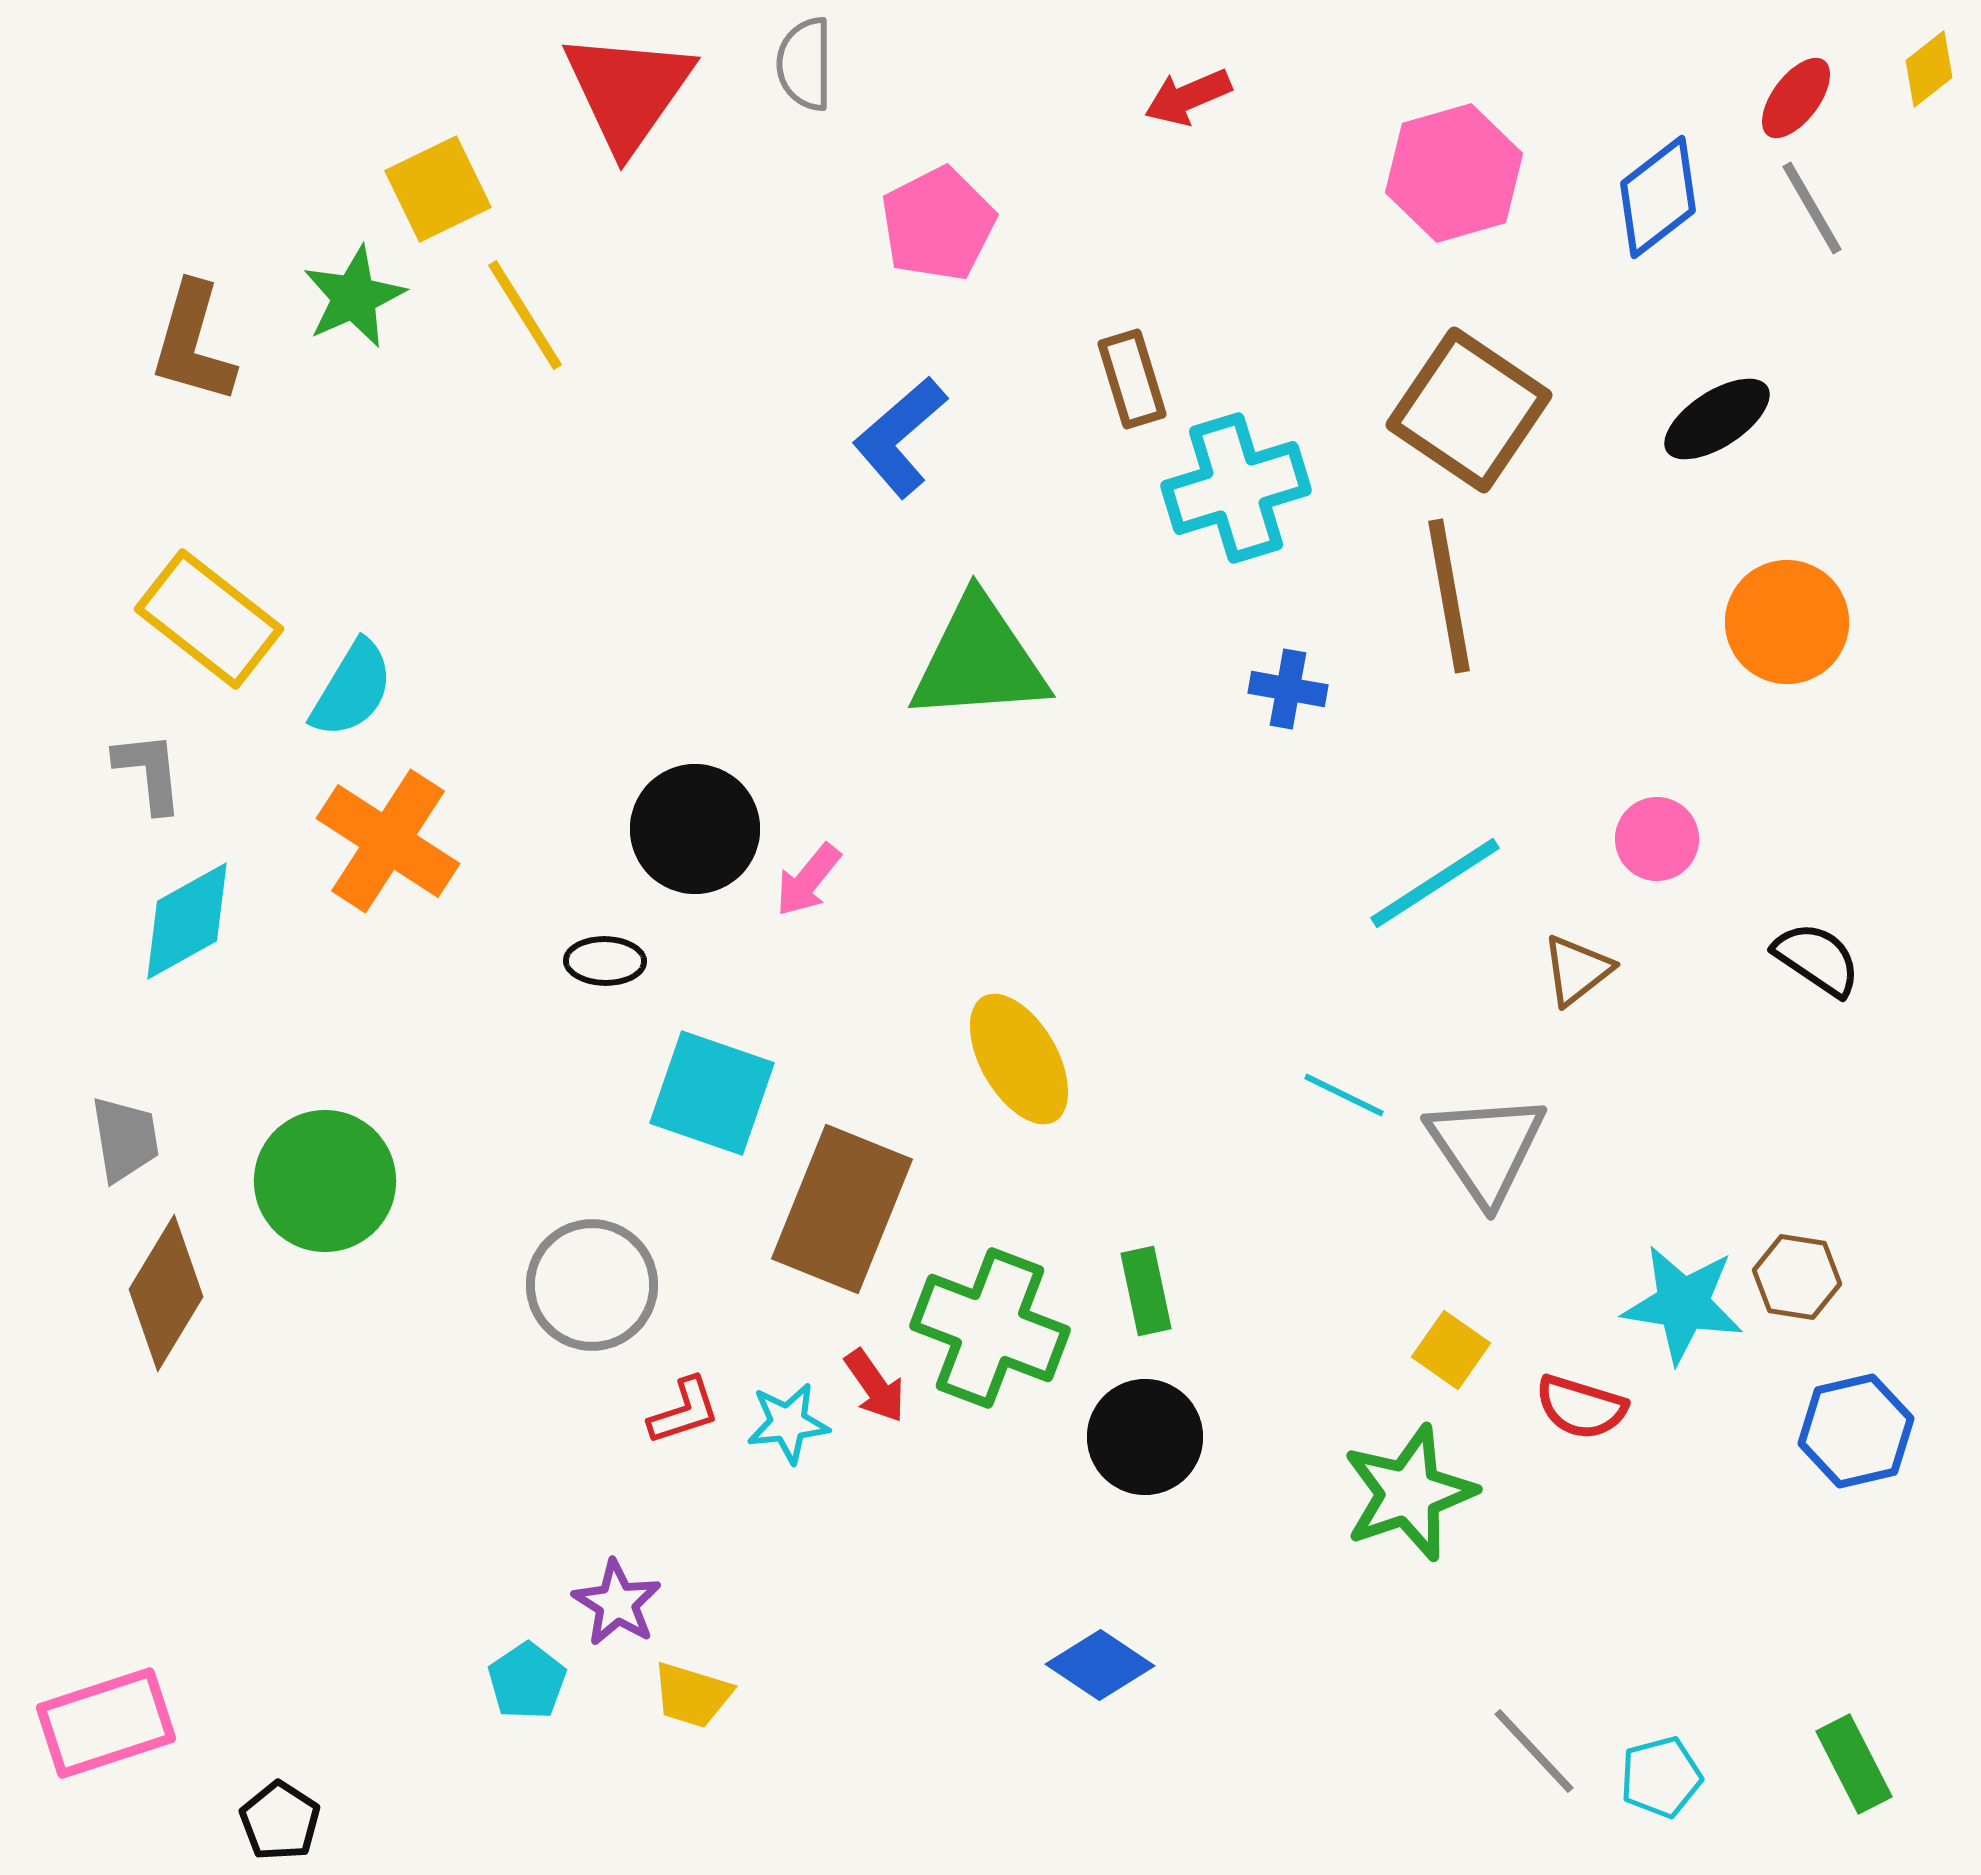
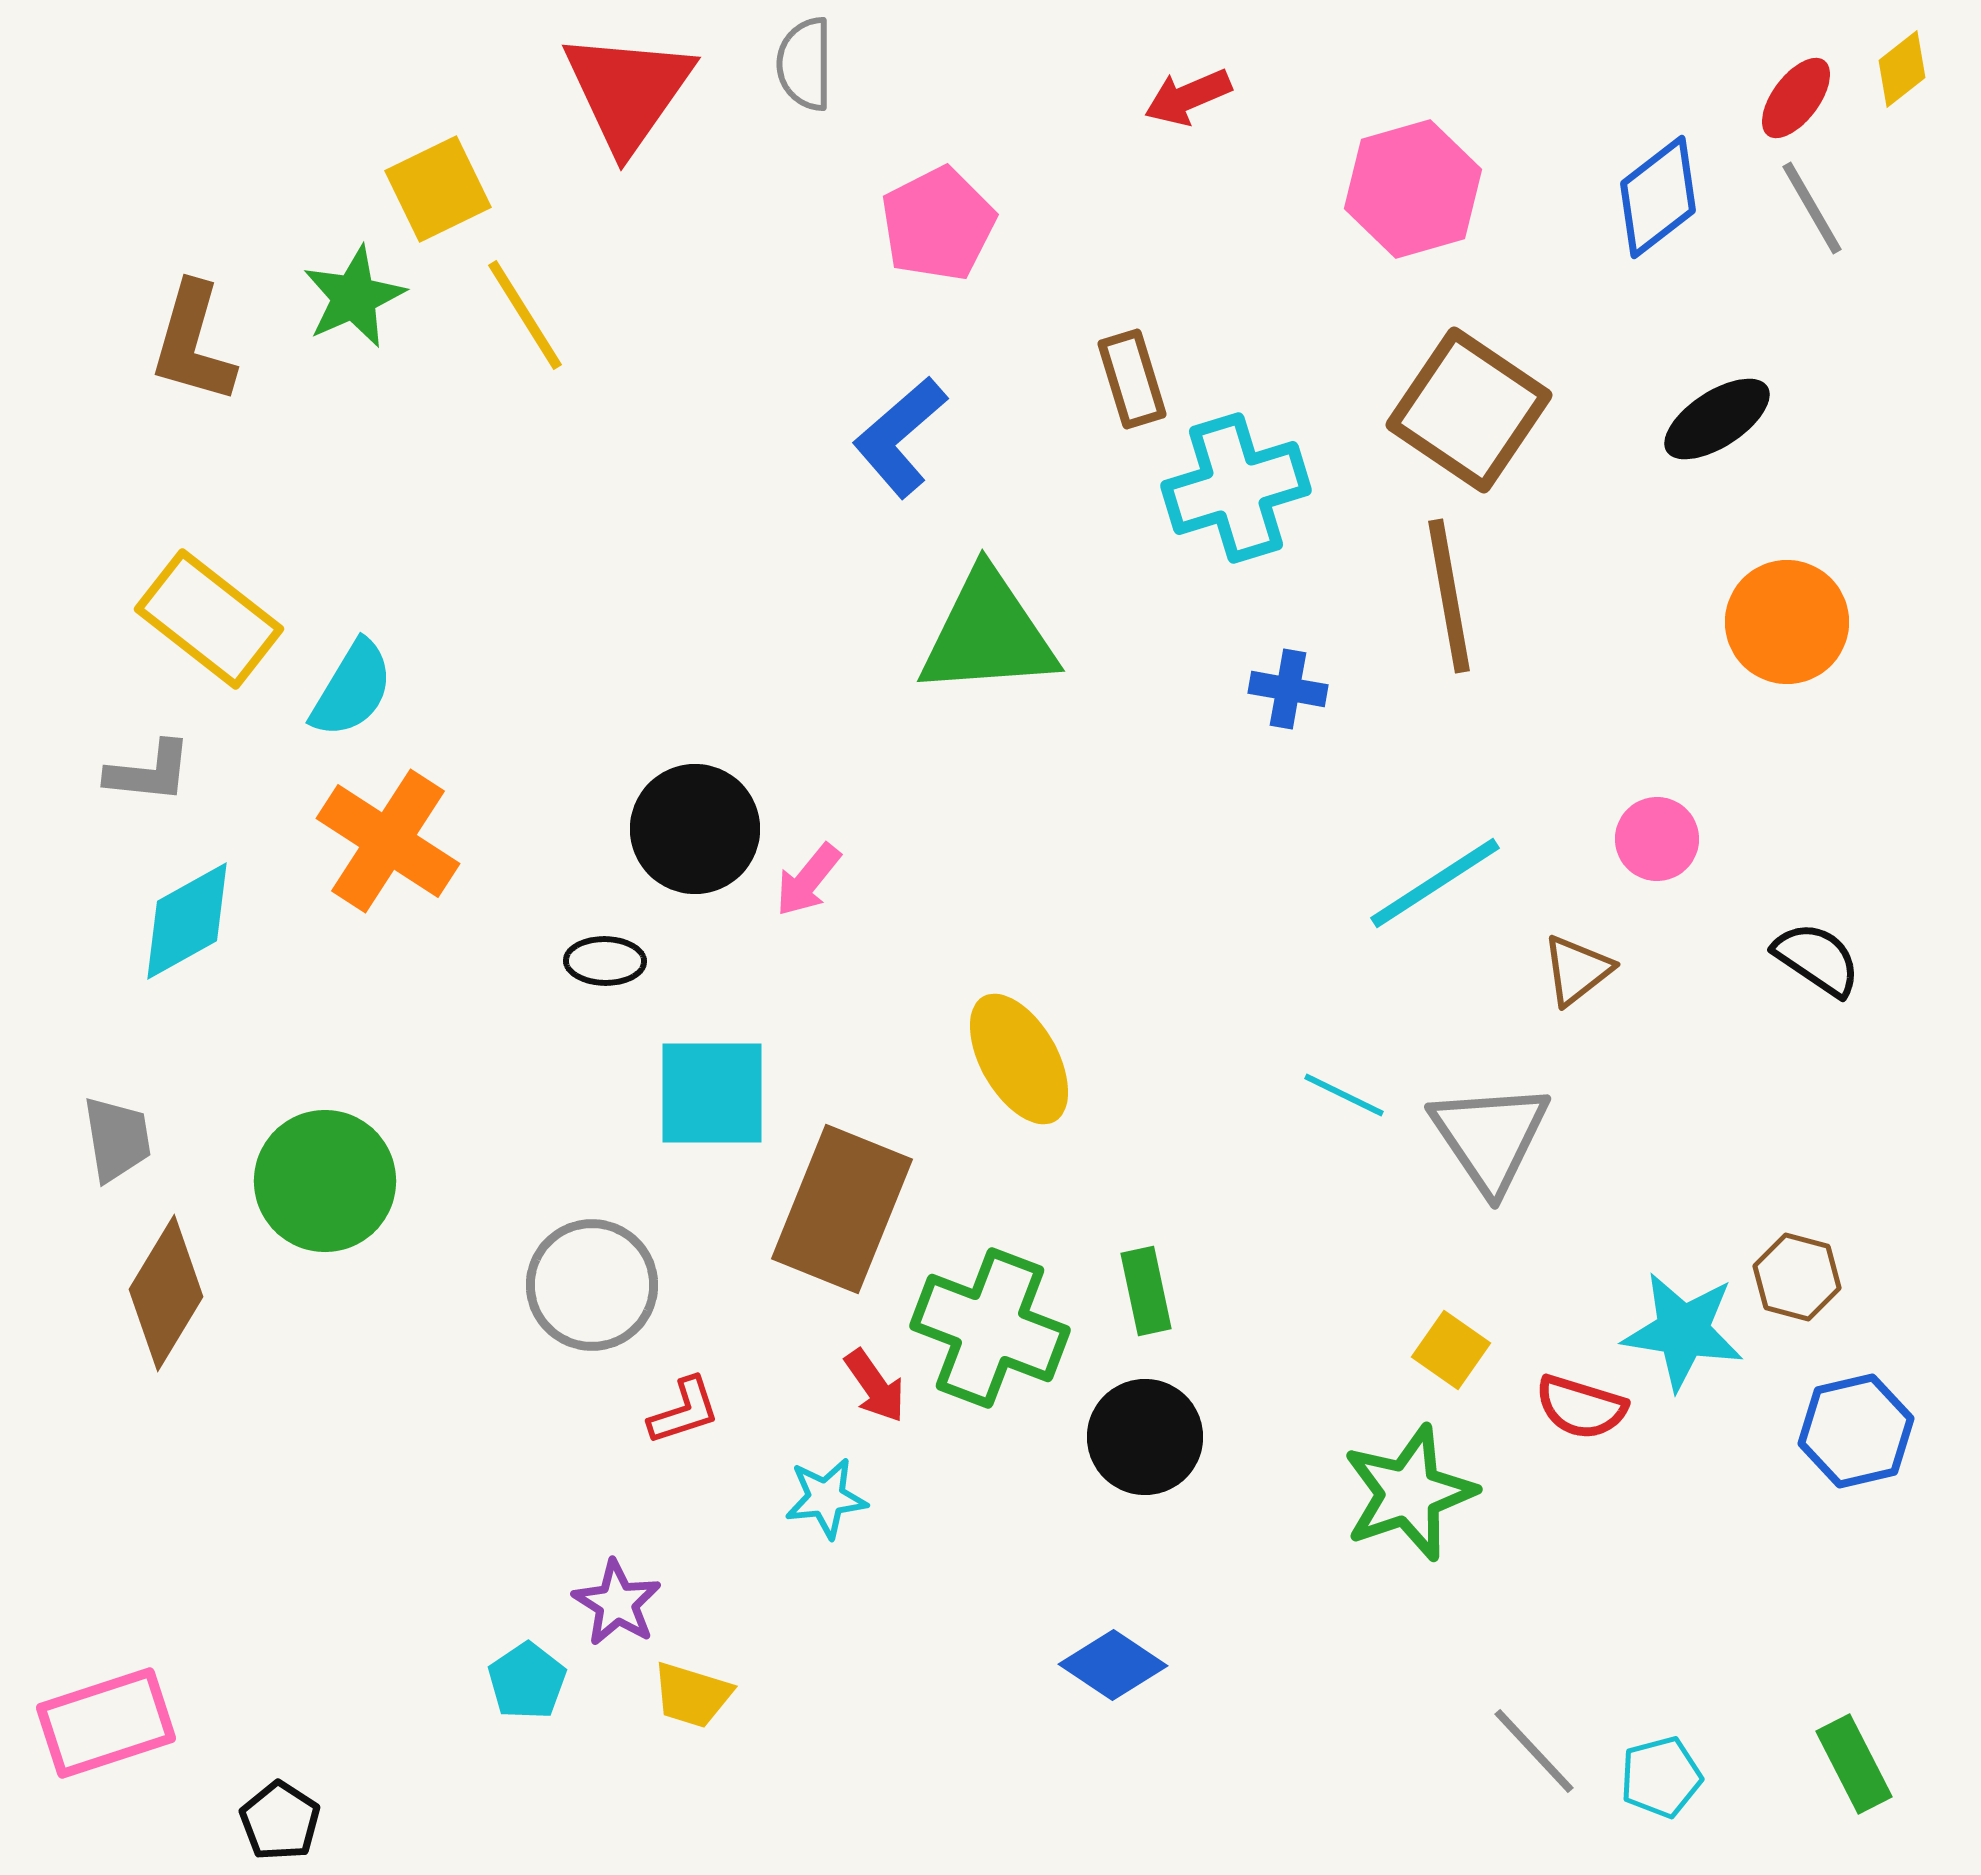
yellow diamond at (1929, 69): moved 27 px left
pink hexagon at (1454, 173): moved 41 px left, 16 px down
green triangle at (979, 660): moved 9 px right, 26 px up
gray L-shape at (149, 772): rotated 102 degrees clockwise
cyan square at (712, 1093): rotated 19 degrees counterclockwise
gray trapezoid at (125, 1139): moved 8 px left
gray triangle at (1486, 1148): moved 4 px right, 11 px up
brown hexagon at (1797, 1277): rotated 6 degrees clockwise
cyan star at (1683, 1304): moved 27 px down
cyan star at (788, 1423): moved 38 px right, 75 px down
blue diamond at (1100, 1665): moved 13 px right
